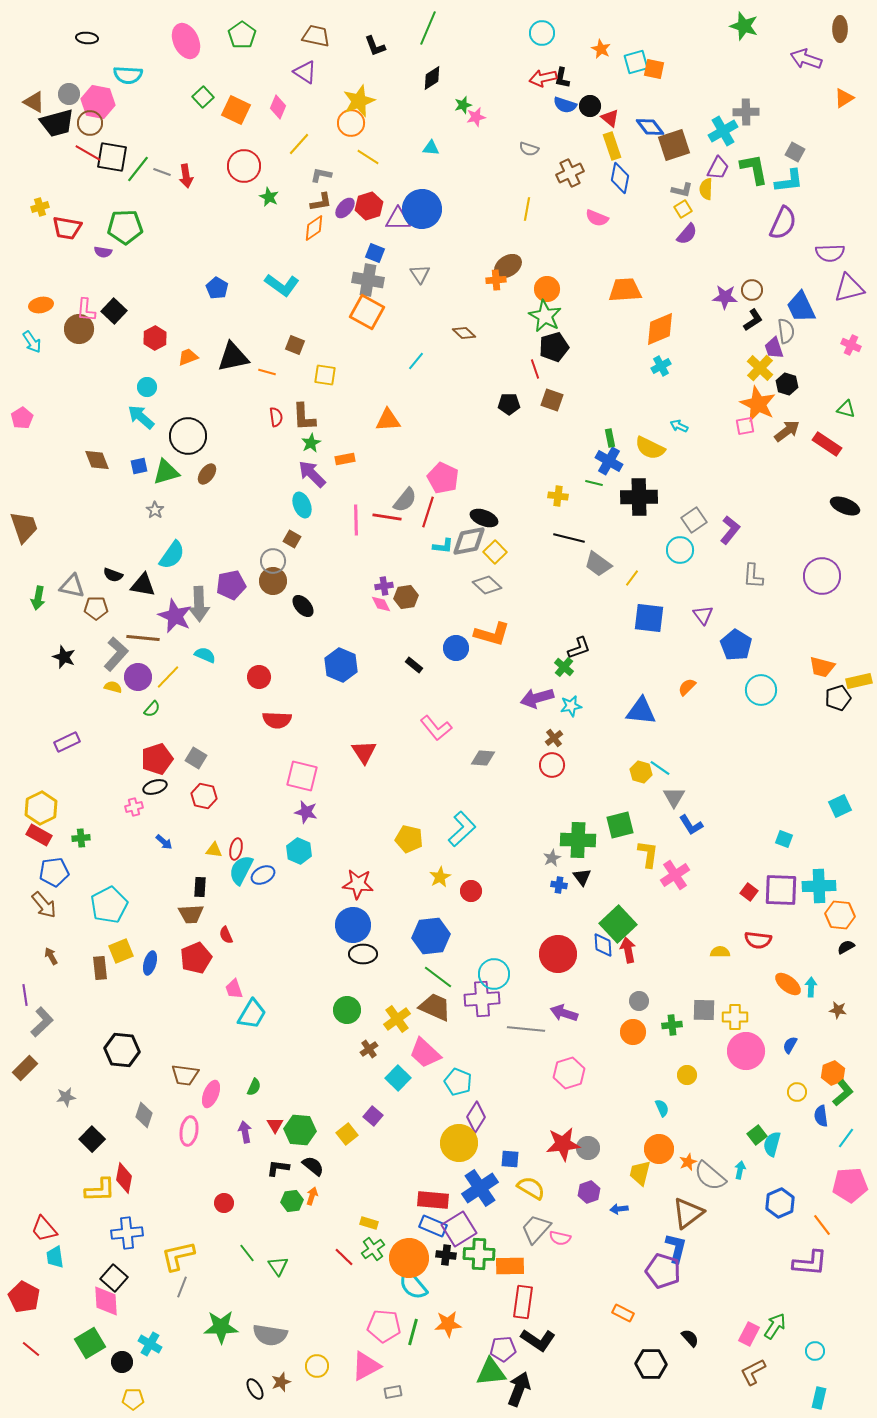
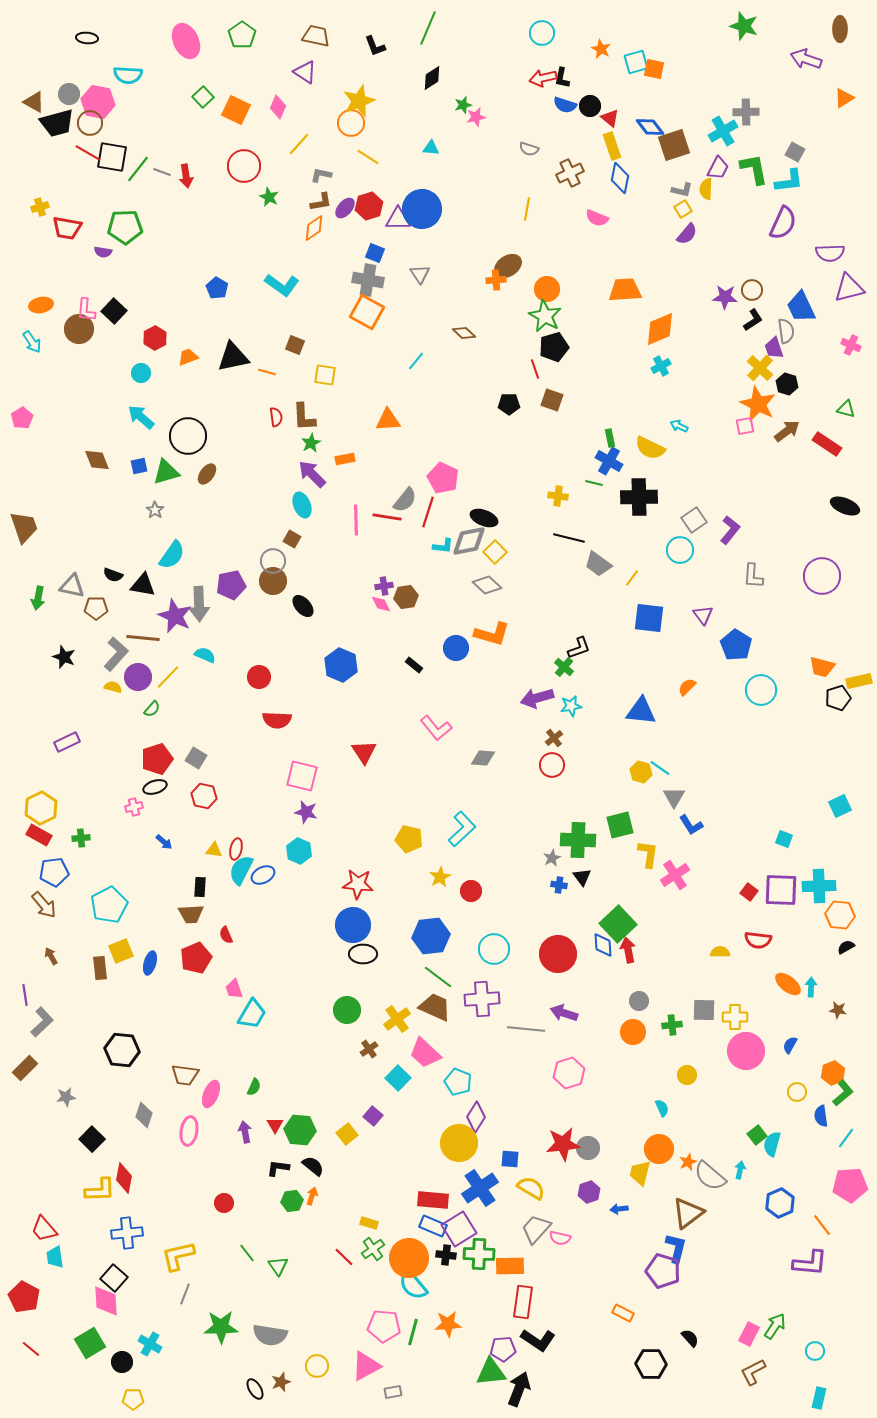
cyan circle at (147, 387): moved 6 px left, 14 px up
cyan circle at (494, 974): moved 25 px up
gray line at (182, 1287): moved 3 px right, 7 px down
